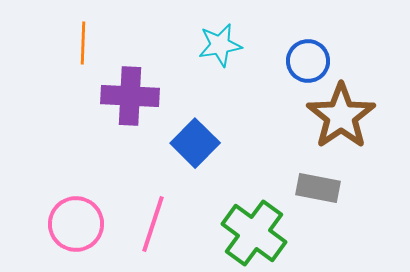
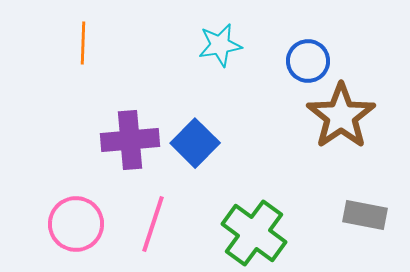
purple cross: moved 44 px down; rotated 8 degrees counterclockwise
gray rectangle: moved 47 px right, 27 px down
